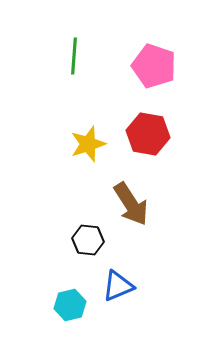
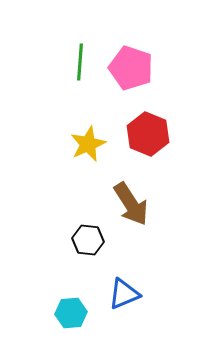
green line: moved 6 px right, 6 px down
pink pentagon: moved 23 px left, 2 px down
red hexagon: rotated 12 degrees clockwise
yellow star: rotated 6 degrees counterclockwise
blue triangle: moved 6 px right, 8 px down
cyan hexagon: moved 1 px right, 8 px down; rotated 8 degrees clockwise
